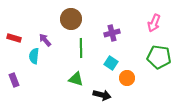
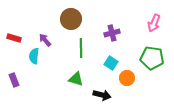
green pentagon: moved 7 px left, 1 px down
